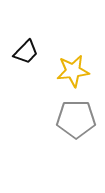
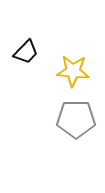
yellow star: rotated 12 degrees clockwise
